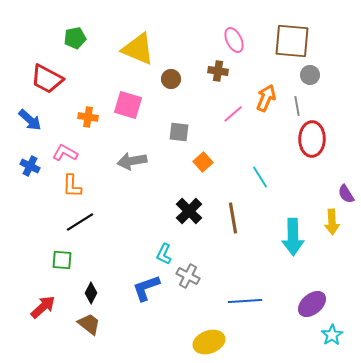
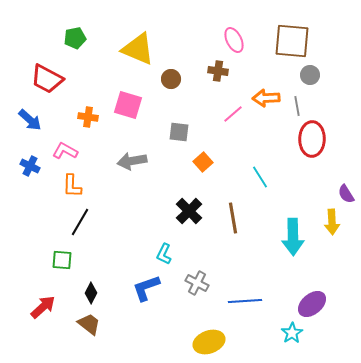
orange arrow: rotated 116 degrees counterclockwise
pink L-shape: moved 2 px up
black line: rotated 28 degrees counterclockwise
gray cross: moved 9 px right, 7 px down
cyan star: moved 40 px left, 2 px up
